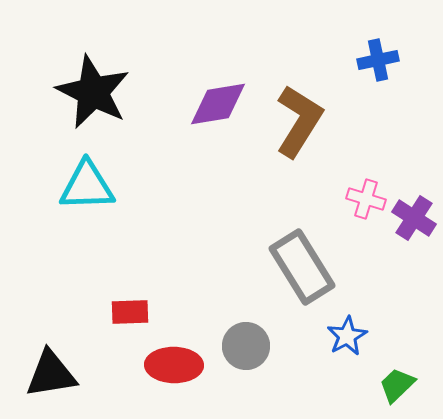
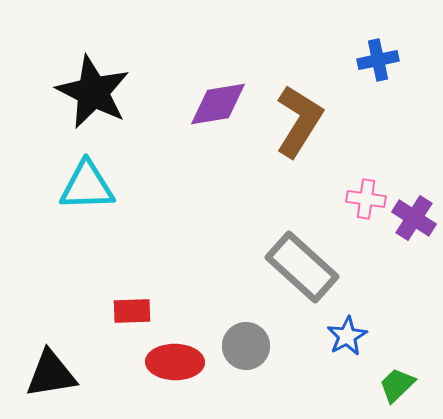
pink cross: rotated 9 degrees counterclockwise
gray rectangle: rotated 16 degrees counterclockwise
red rectangle: moved 2 px right, 1 px up
red ellipse: moved 1 px right, 3 px up
